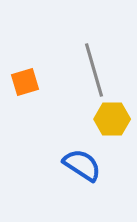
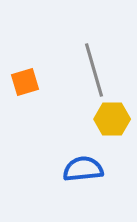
blue semicircle: moved 1 px right, 4 px down; rotated 39 degrees counterclockwise
